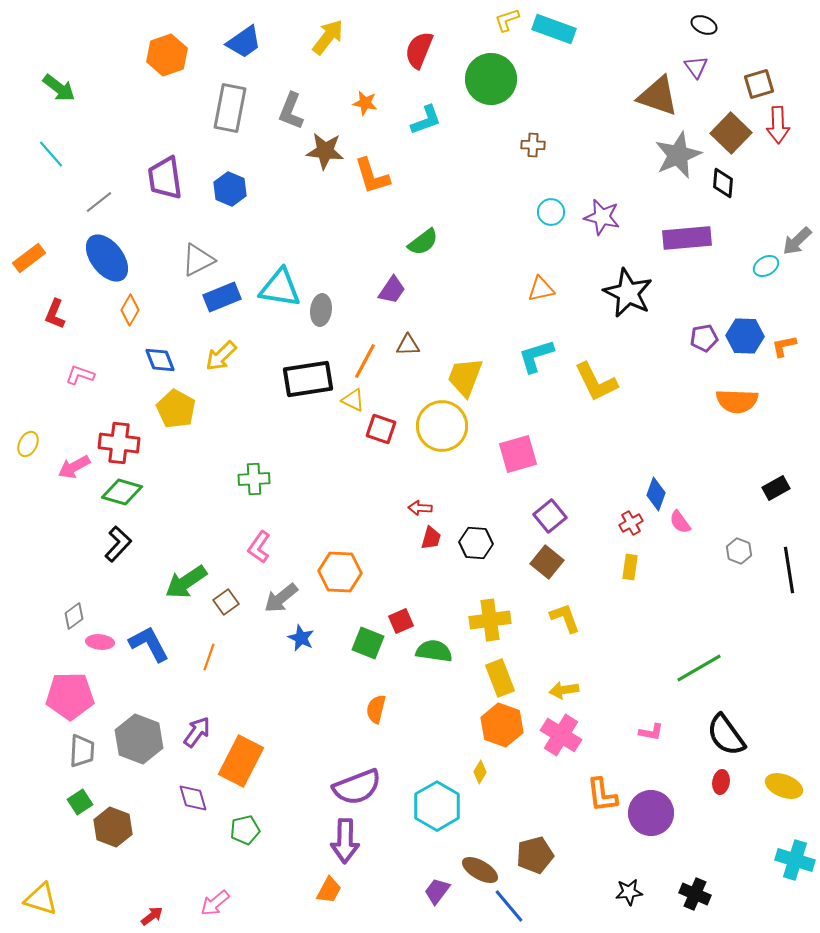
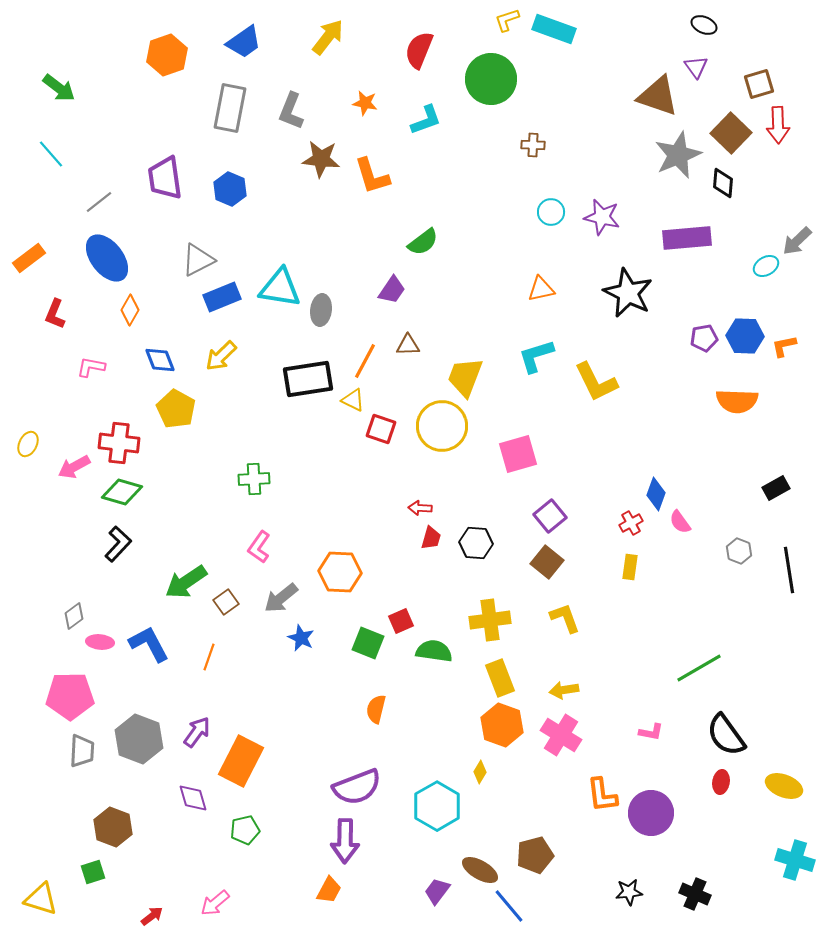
brown star at (325, 151): moved 4 px left, 8 px down
pink L-shape at (80, 375): moved 11 px right, 8 px up; rotated 8 degrees counterclockwise
green square at (80, 802): moved 13 px right, 70 px down; rotated 15 degrees clockwise
